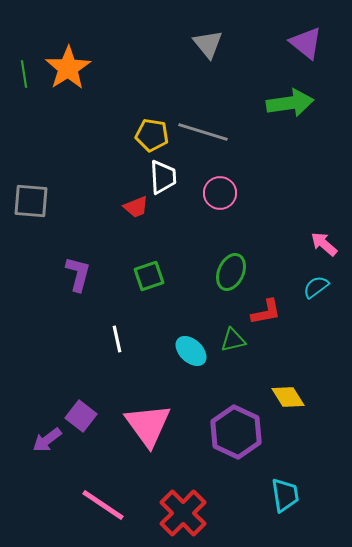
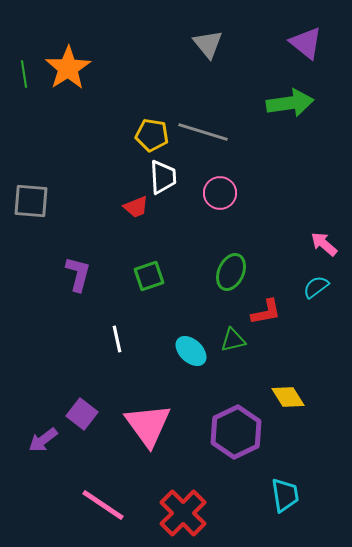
purple square: moved 1 px right, 2 px up
purple hexagon: rotated 9 degrees clockwise
purple arrow: moved 4 px left
